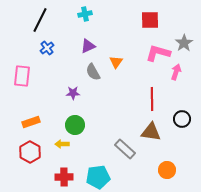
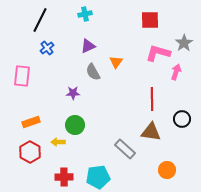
yellow arrow: moved 4 px left, 2 px up
